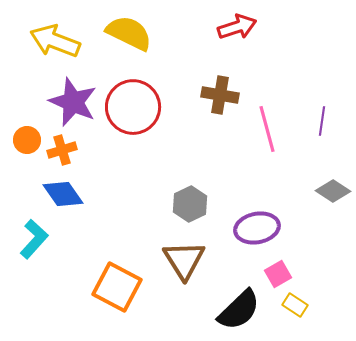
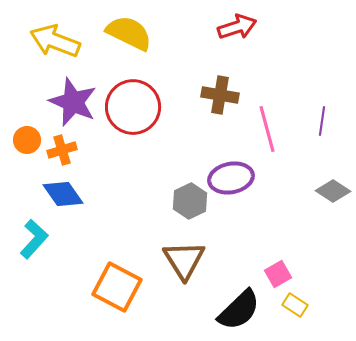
gray hexagon: moved 3 px up
purple ellipse: moved 26 px left, 50 px up
